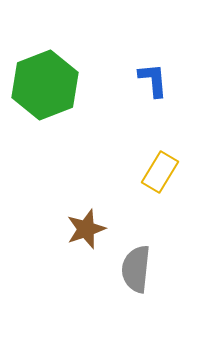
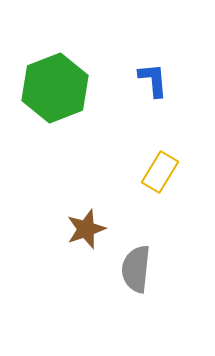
green hexagon: moved 10 px right, 3 px down
